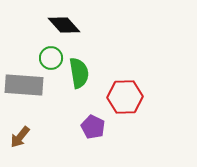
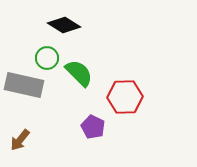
black diamond: rotated 16 degrees counterclockwise
green circle: moved 4 px left
green semicircle: rotated 36 degrees counterclockwise
gray rectangle: rotated 9 degrees clockwise
brown arrow: moved 3 px down
